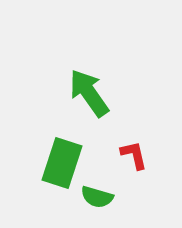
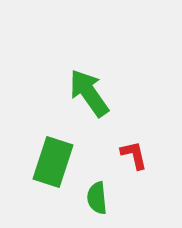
green rectangle: moved 9 px left, 1 px up
green semicircle: moved 1 px down; rotated 68 degrees clockwise
